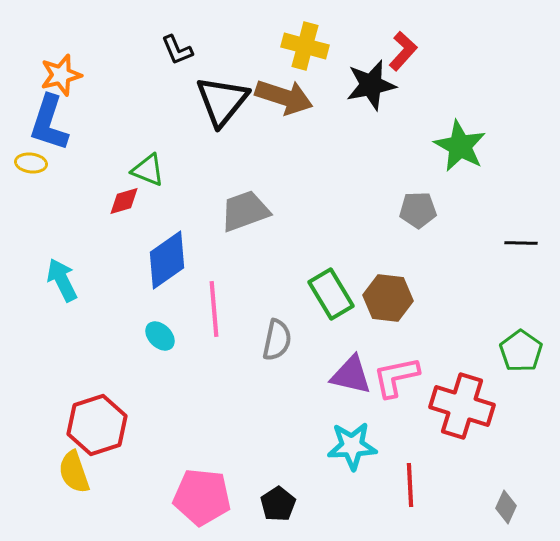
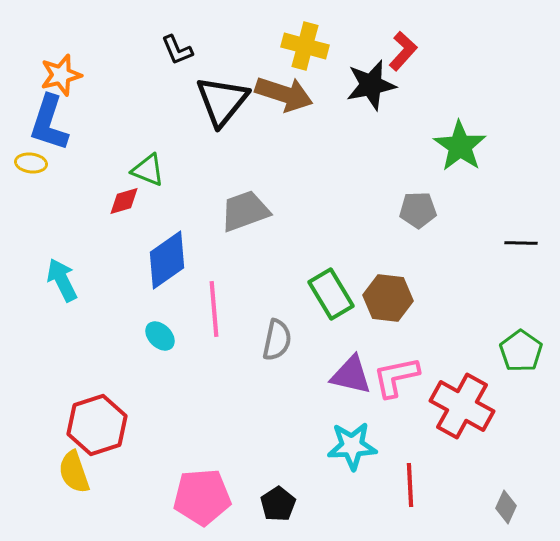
brown arrow: moved 3 px up
green star: rotated 6 degrees clockwise
red cross: rotated 12 degrees clockwise
pink pentagon: rotated 10 degrees counterclockwise
